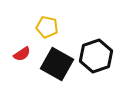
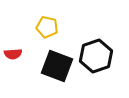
red semicircle: moved 9 px left; rotated 30 degrees clockwise
black square: moved 2 px down; rotated 8 degrees counterclockwise
